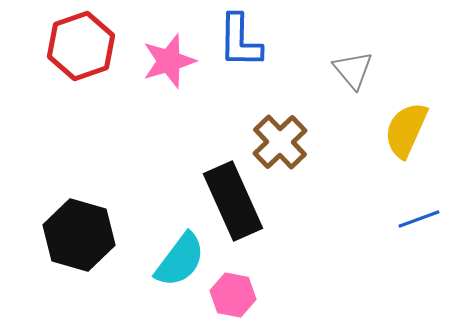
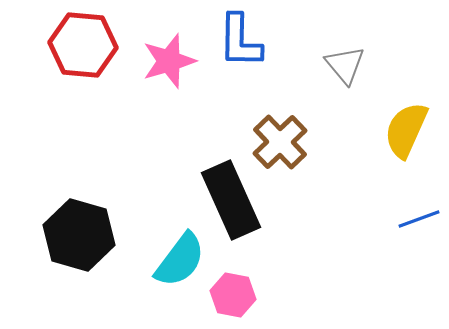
red hexagon: moved 2 px right, 1 px up; rotated 24 degrees clockwise
gray triangle: moved 8 px left, 5 px up
black rectangle: moved 2 px left, 1 px up
